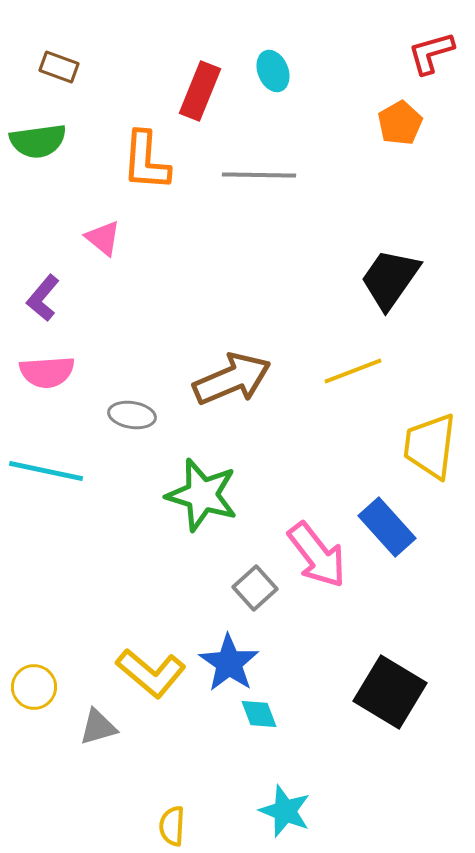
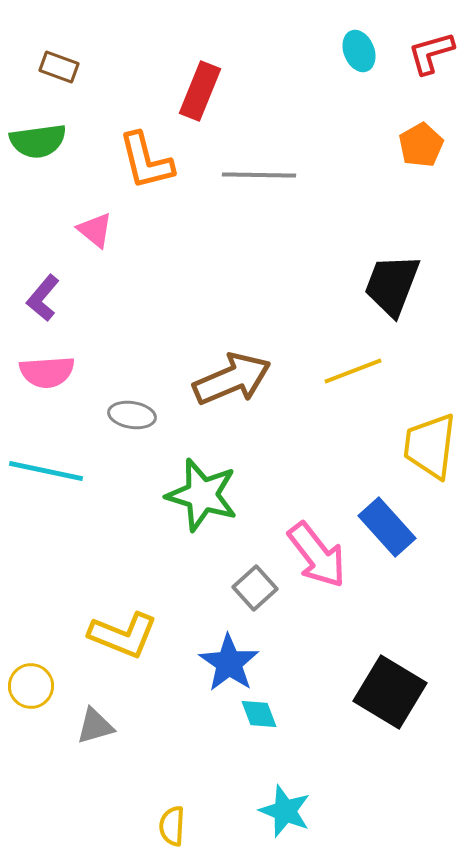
cyan ellipse: moved 86 px right, 20 px up
orange pentagon: moved 21 px right, 22 px down
orange L-shape: rotated 18 degrees counterclockwise
pink triangle: moved 8 px left, 8 px up
black trapezoid: moved 2 px right, 6 px down; rotated 14 degrees counterclockwise
yellow L-shape: moved 28 px left, 38 px up; rotated 18 degrees counterclockwise
yellow circle: moved 3 px left, 1 px up
gray triangle: moved 3 px left, 1 px up
